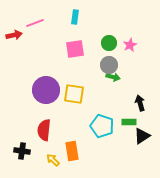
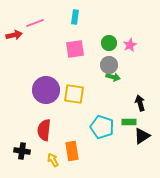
cyan pentagon: moved 1 px down
yellow arrow: rotated 16 degrees clockwise
